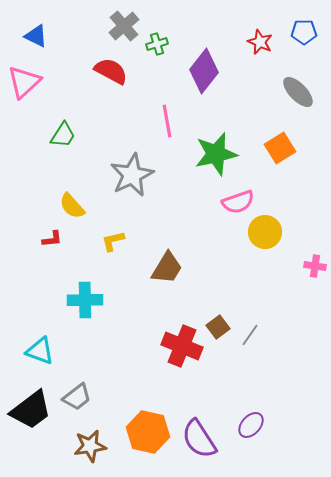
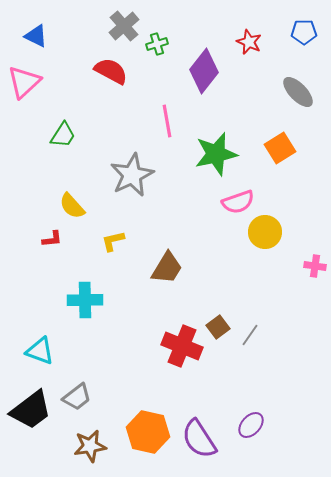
red star: moved 11 px left
